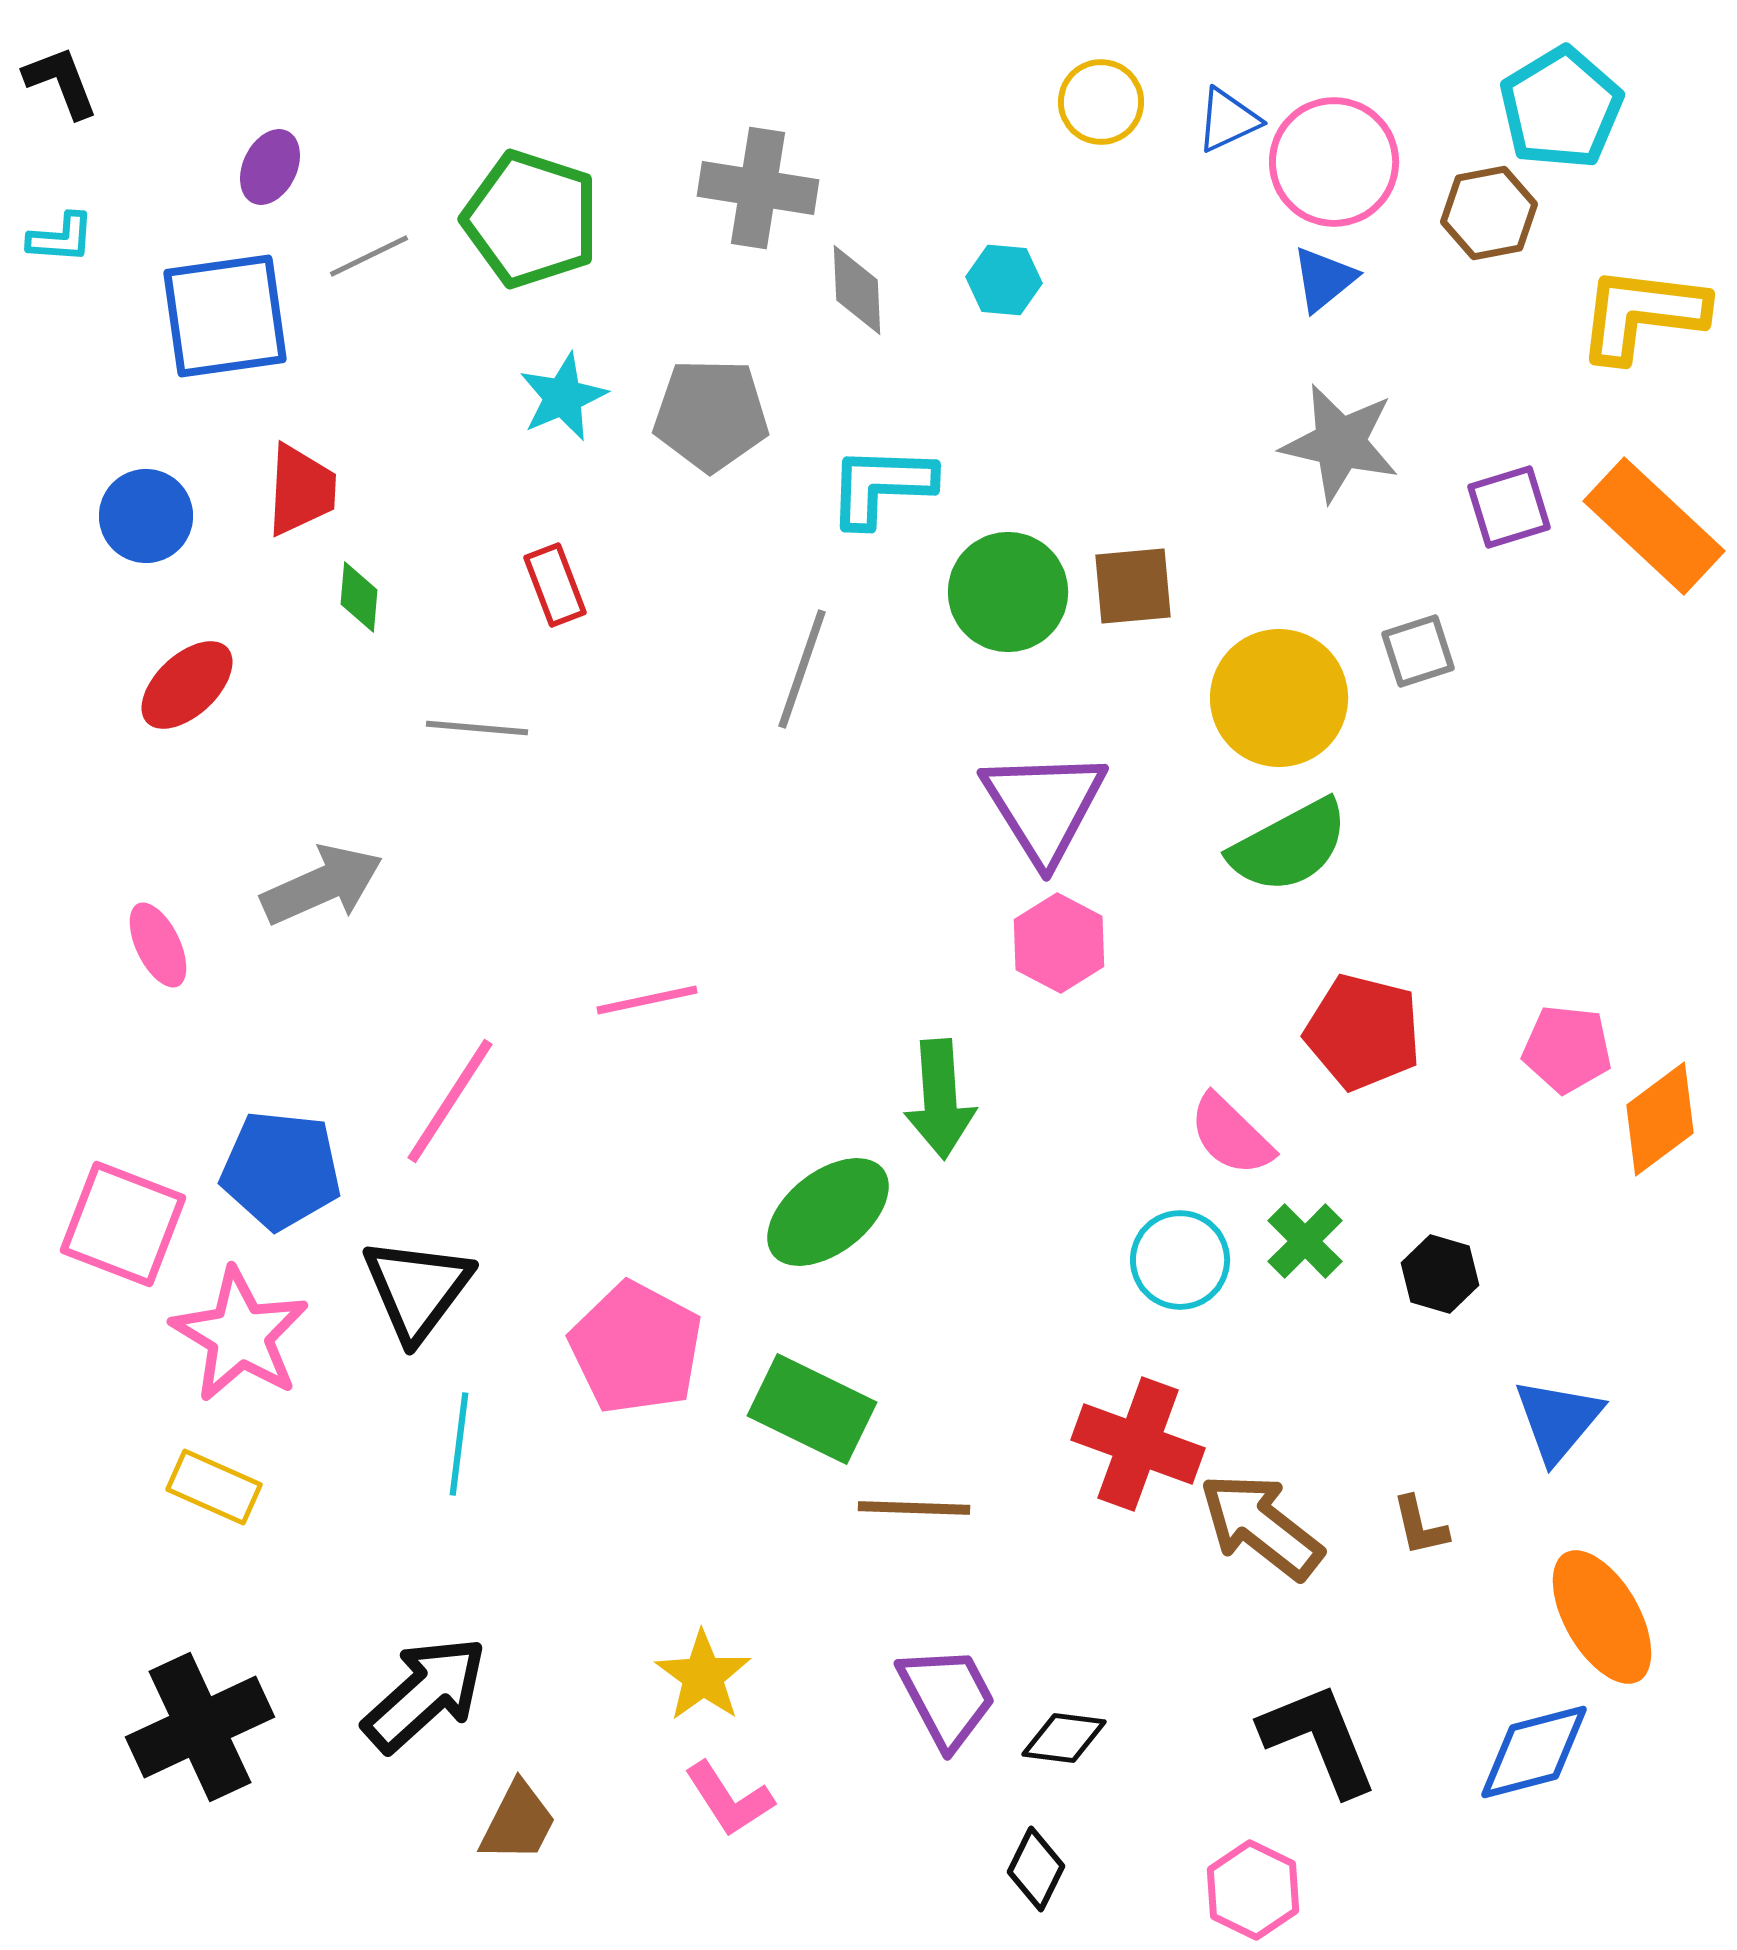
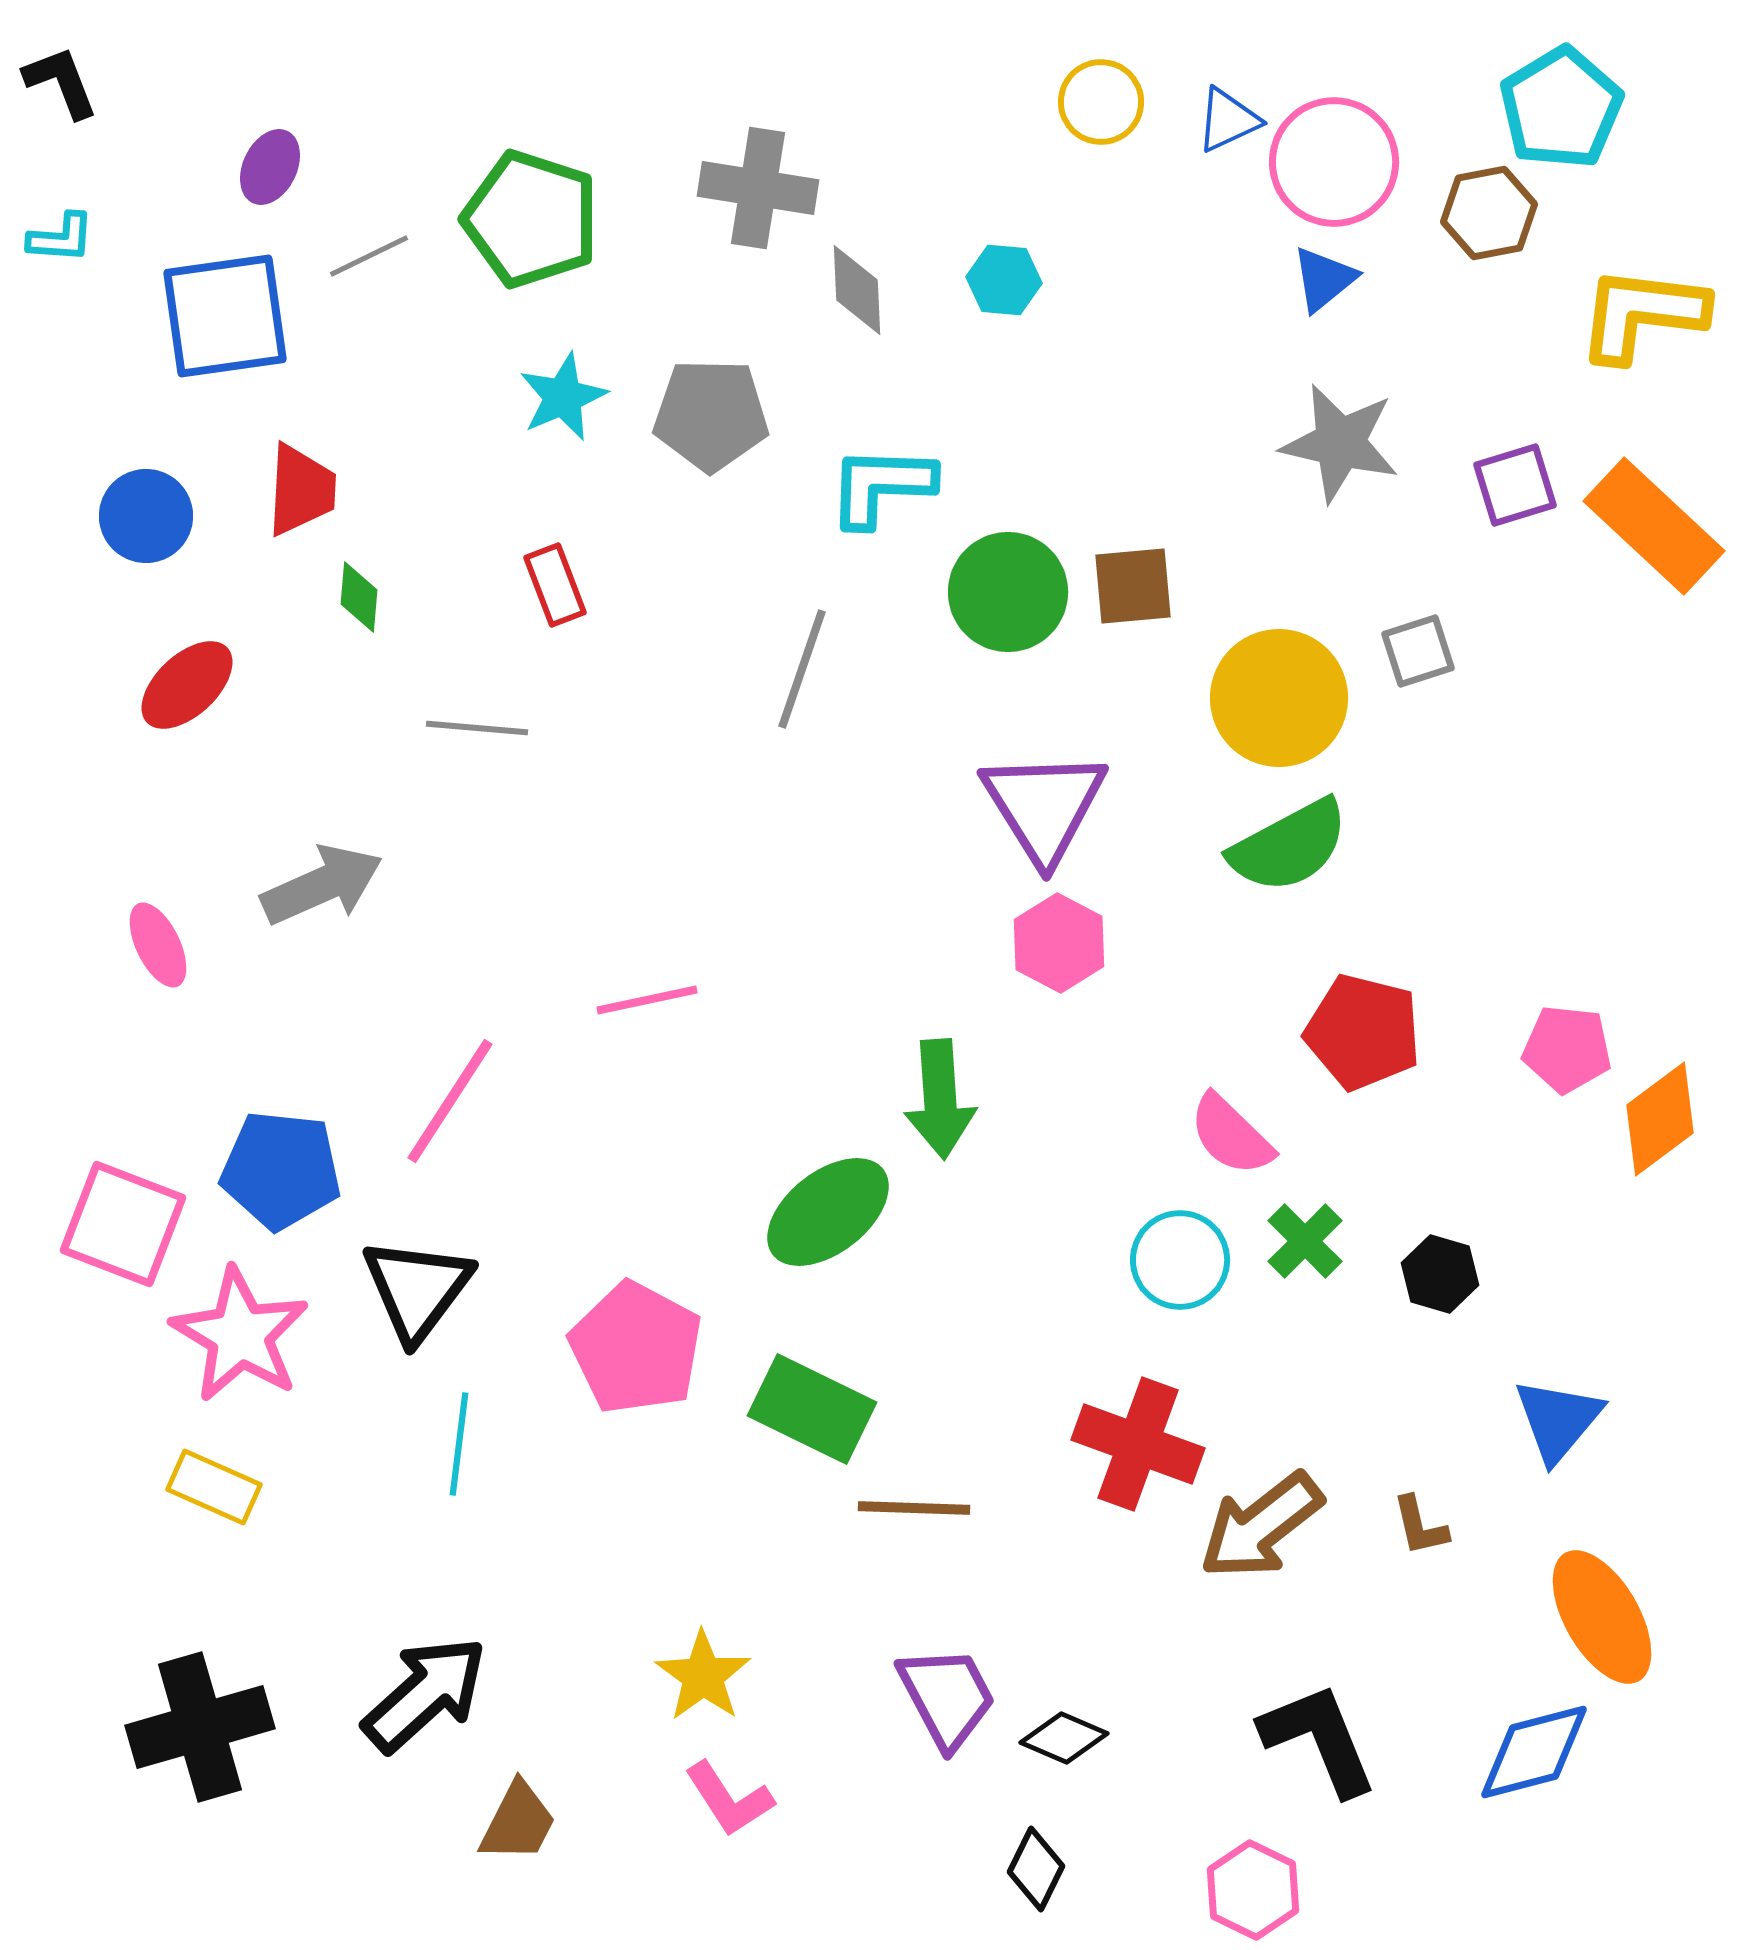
purple square at (1509, 507): moved 6 px right, 22 px up
brown arrow at (1261, 1526): rotated 76 degrees counterclockwise
black cross at (200, 1727): rotated 9 degrees clockwise
black diamond at (1064, 1738): rotated 16 degrees clockwise
